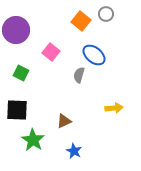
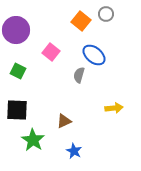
green square: moved 3 px left, 2 px up
